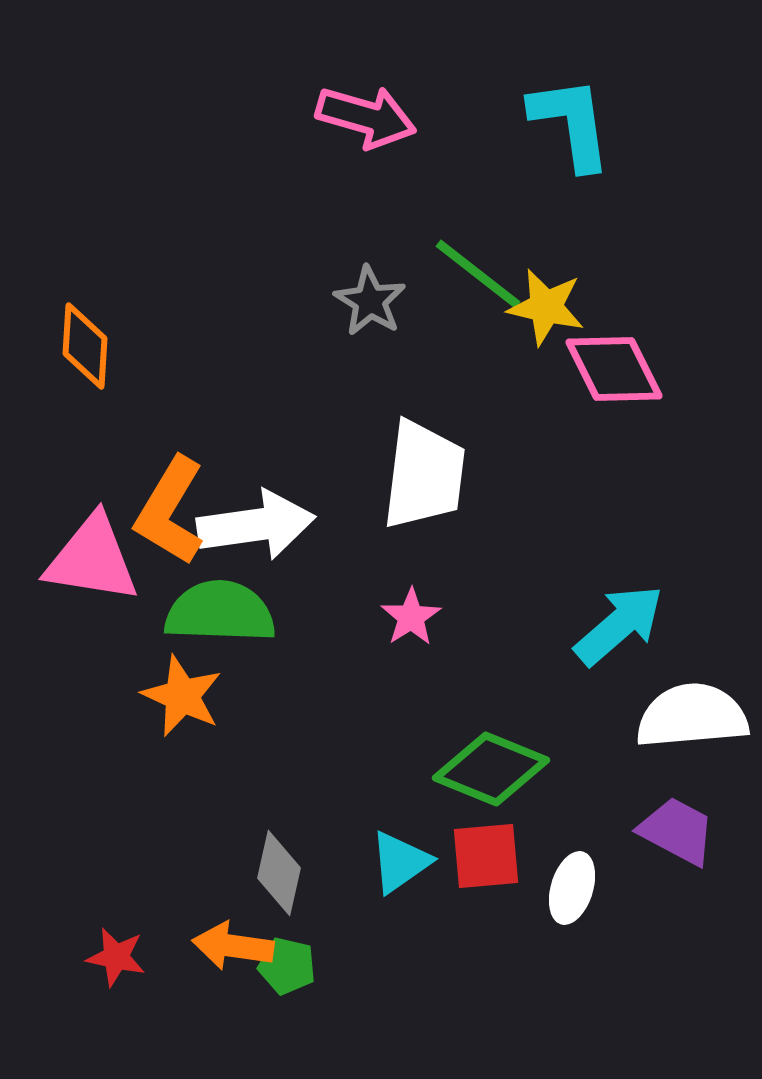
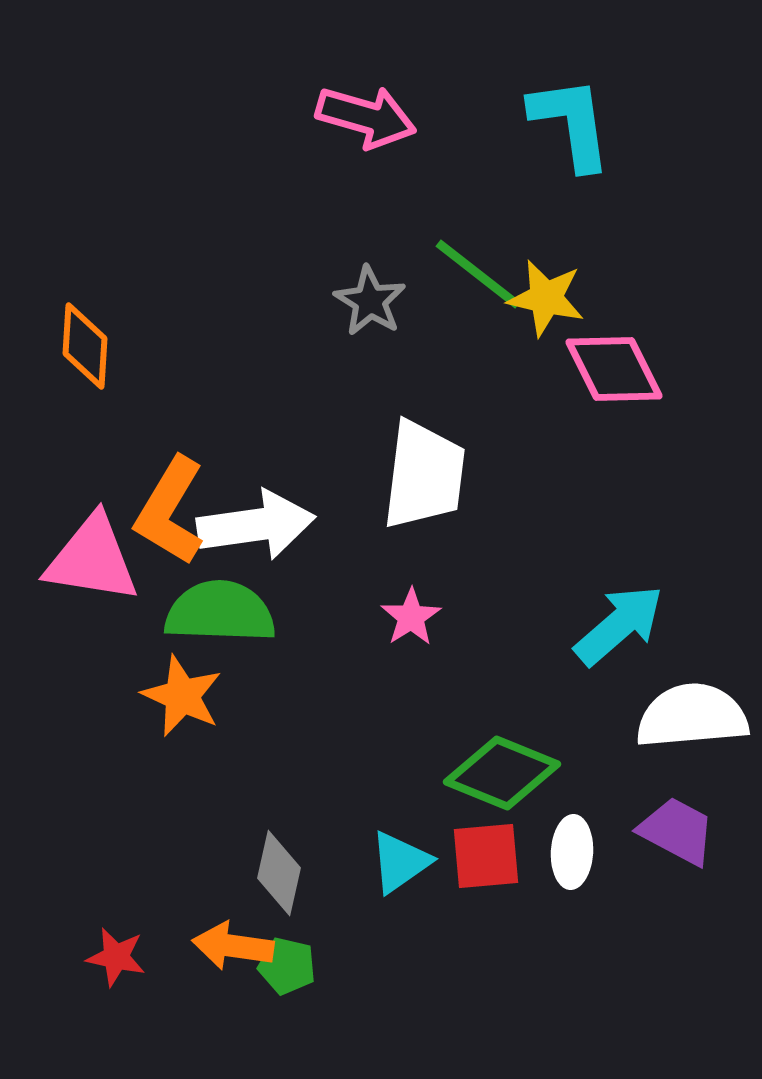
yellow star: moved 9 px up
green diamond: moved 11 px right, 4 px down
white ellipse: moved 36 px up; rotated 14 degrees counterclockwise
